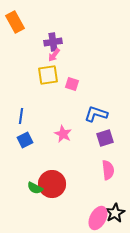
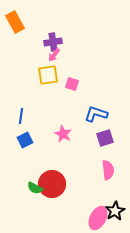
black star: moved 2 px up
